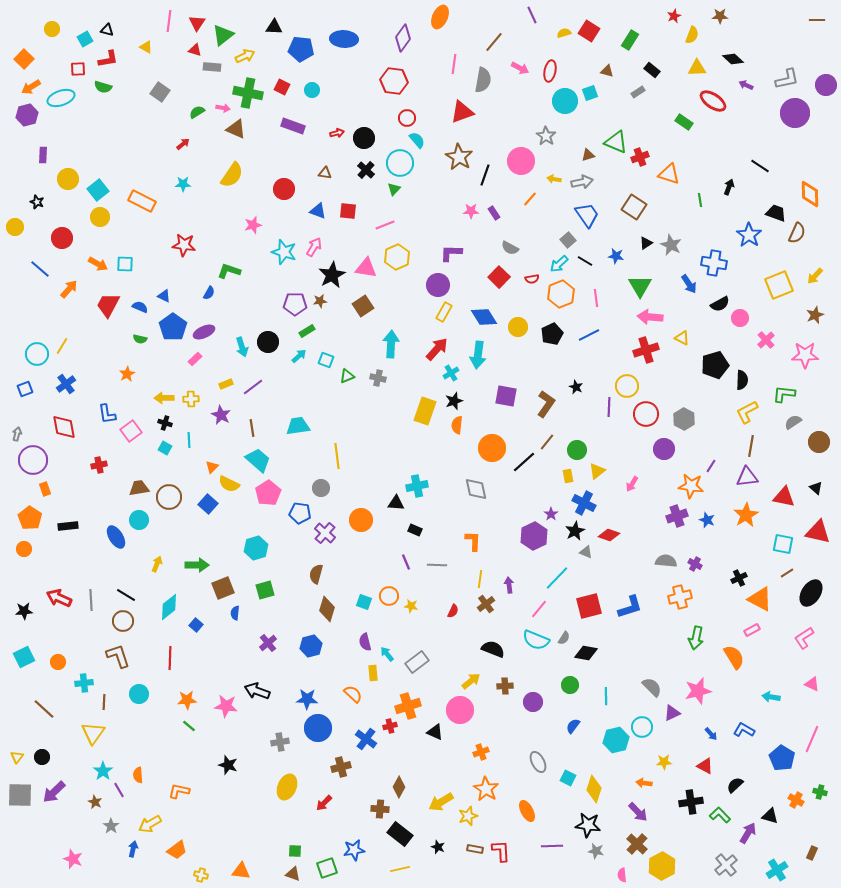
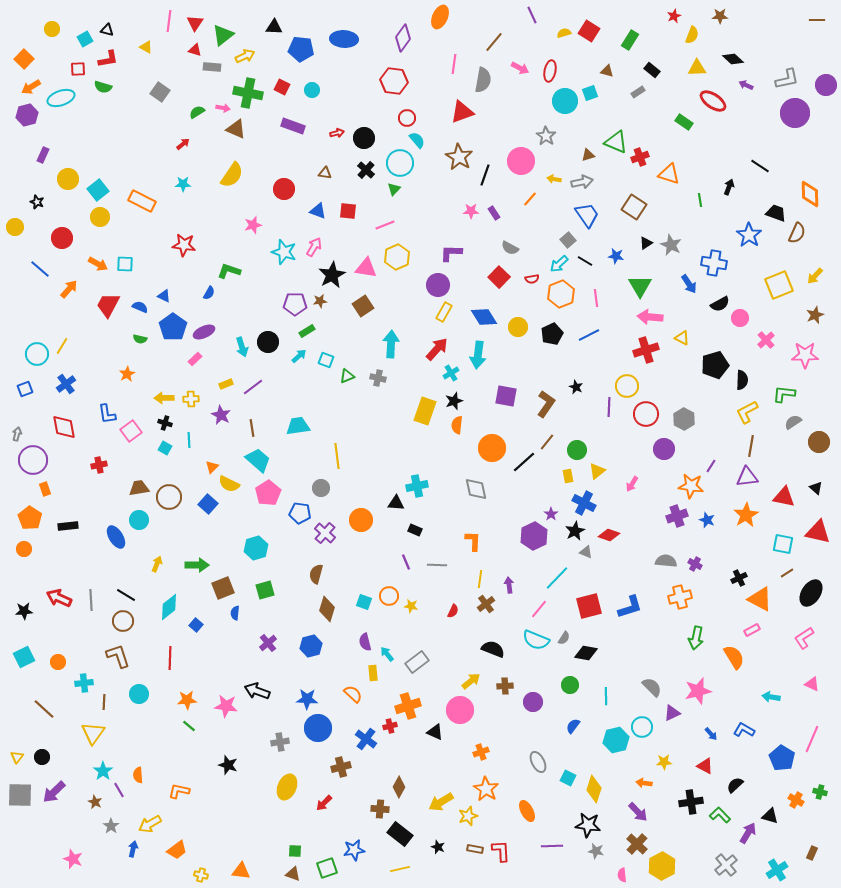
red triangle at (197, 23): moved 2 px left
purple rectangle at (43, 155): rotated 21 degrees clockwise
